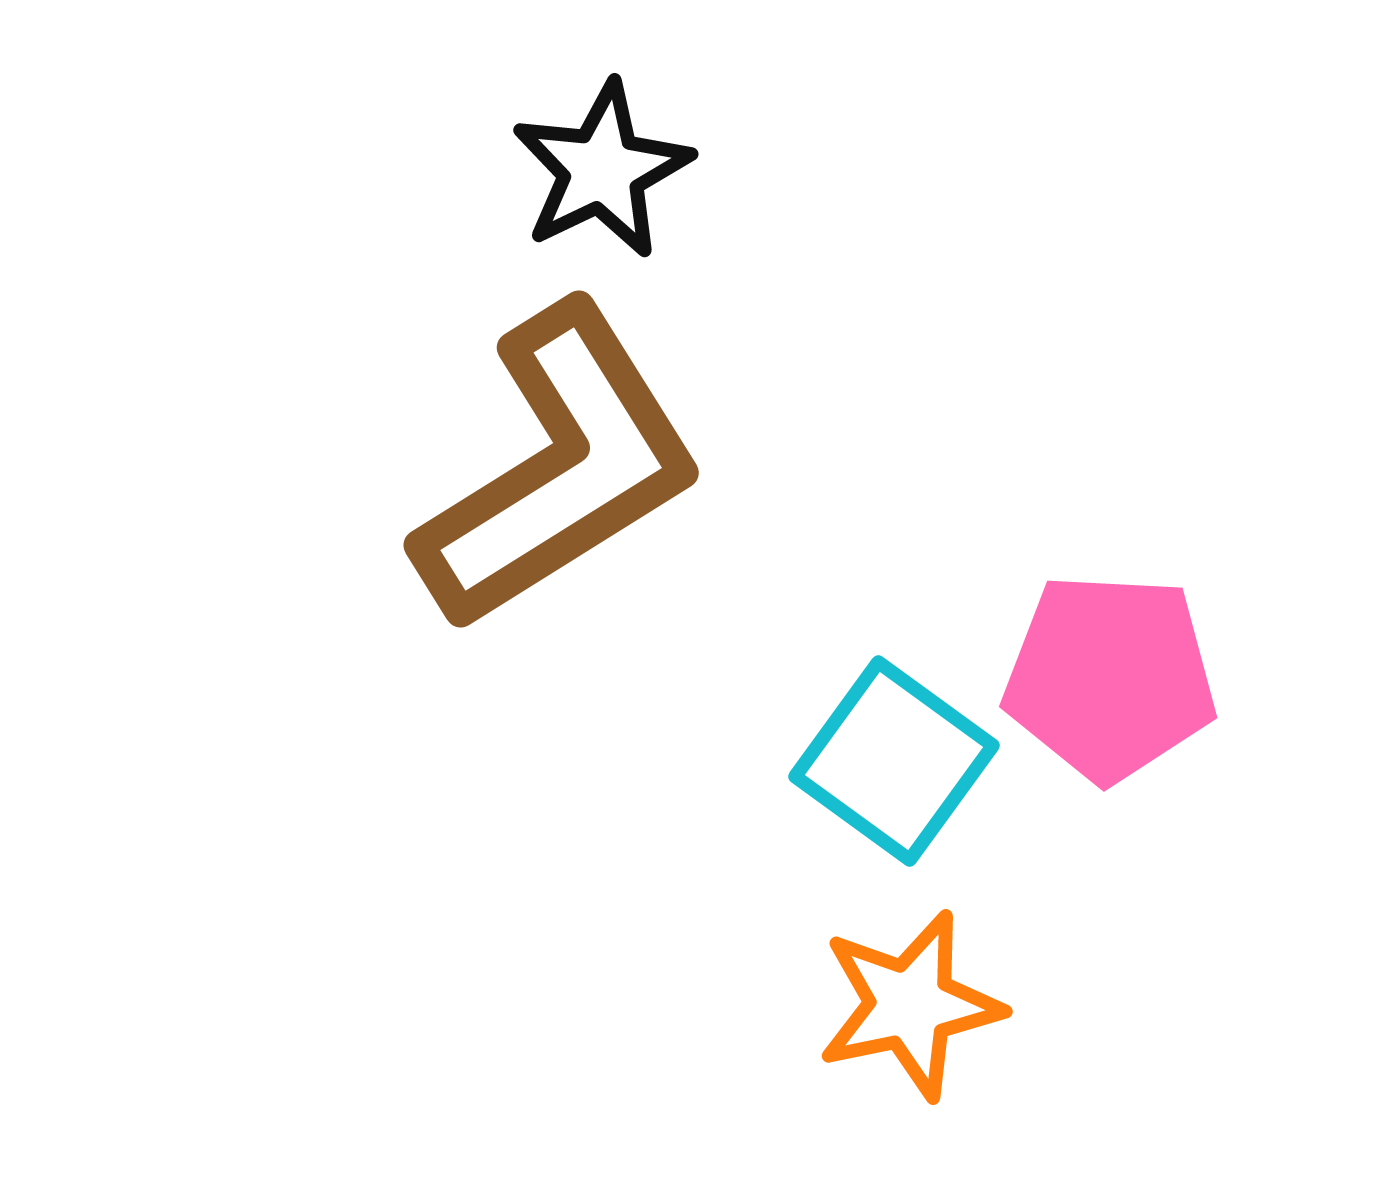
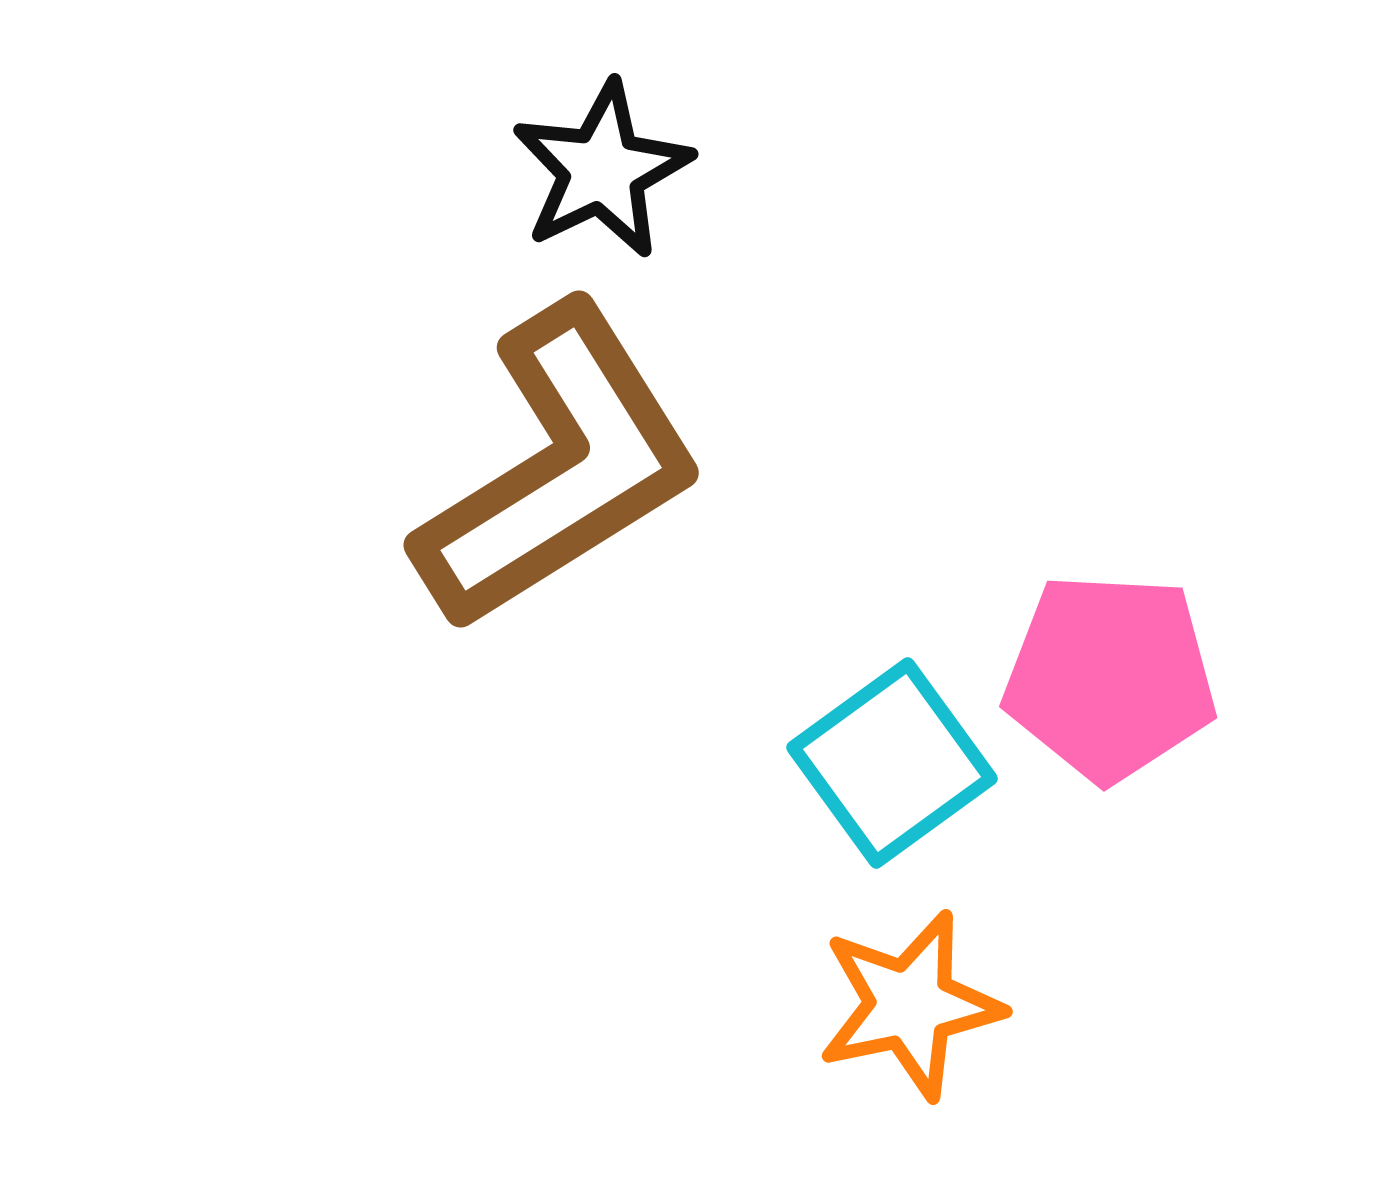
cyan square: moved 2 px left, 2 px down; rotated 18 degrees clockwise
